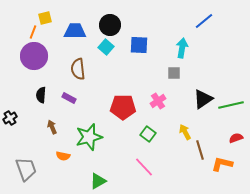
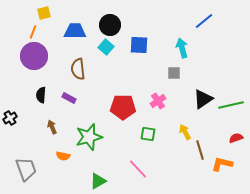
yellow square: moved 1 px left, 5 px up
cyan arrow: rotated 24 degrees counterclockwise
green square: rotated 28 degrees counterclockwise
pink line: moved 6 px left, 2 px down
